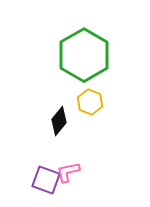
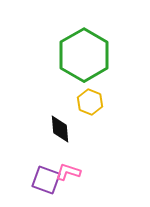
black diamond: moved 1 px right, 8 px down; rotated 44 degrees counterclockwise
pink L-shape: rotated 30 degrees clockwise
